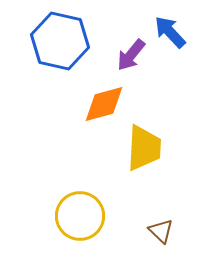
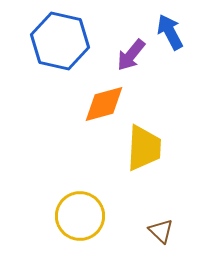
blue arrow: rotated 15 degrees clockwise
